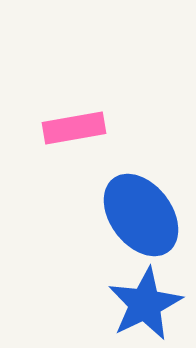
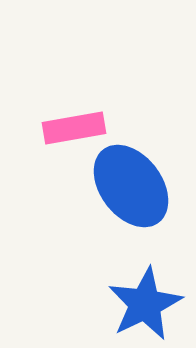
blue ellipse: moved 10 px left, 29 px up
